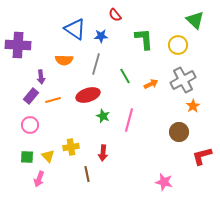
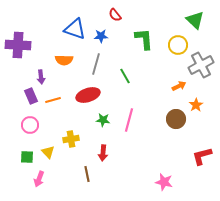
blue triangle: rotated 15 degrees counterclockwise
gray cross: moved 18 px right, 15 px up
orange arrow: moved 28 px right, 2 px down
purple rectangle: rotated 63 degrees counterclockwise
orange star: moved 3 px right, 1 px up
green star: moved 4 px down; rotated 16 degrees counterclockwise
brown circle: moved 3 px left, 13 px up
yellow cross: moved 8 px up
yellow triangle: moved 4 px up
